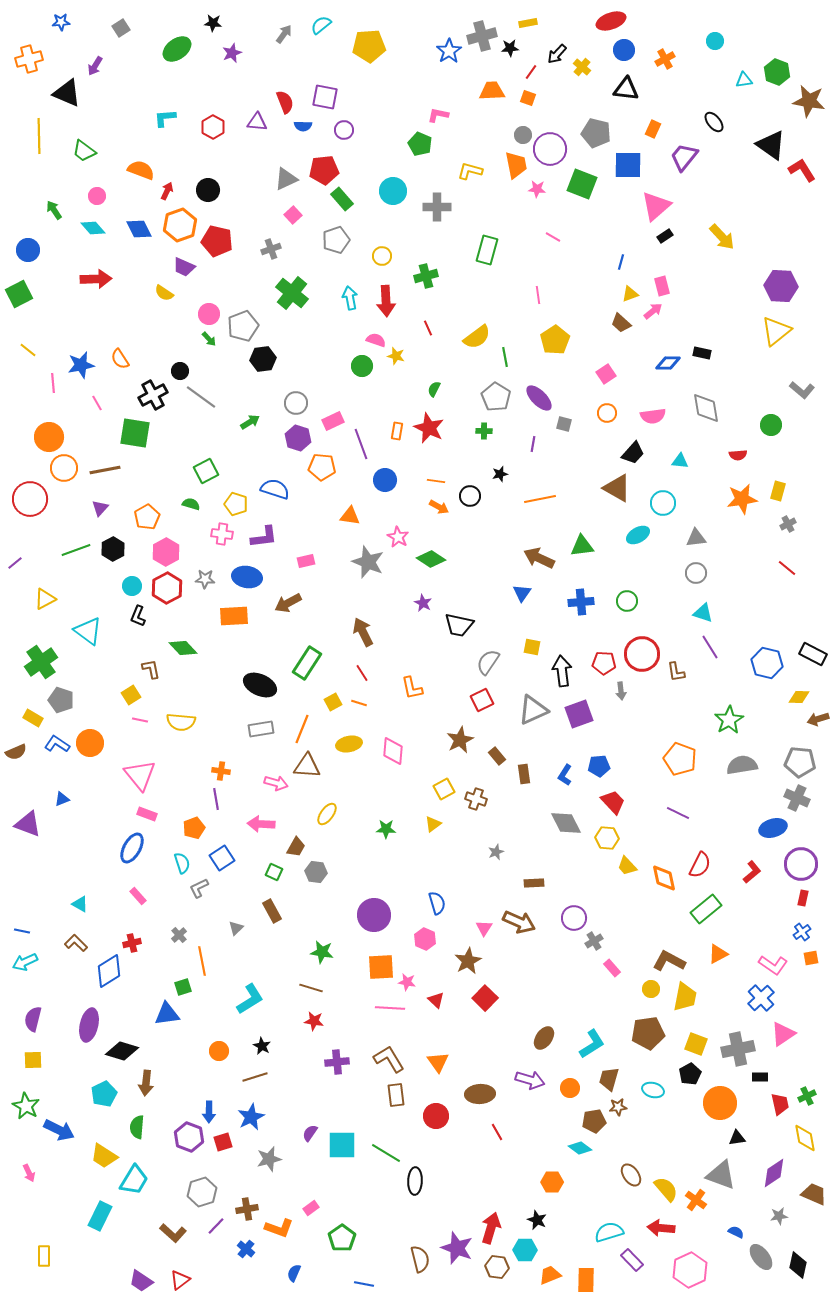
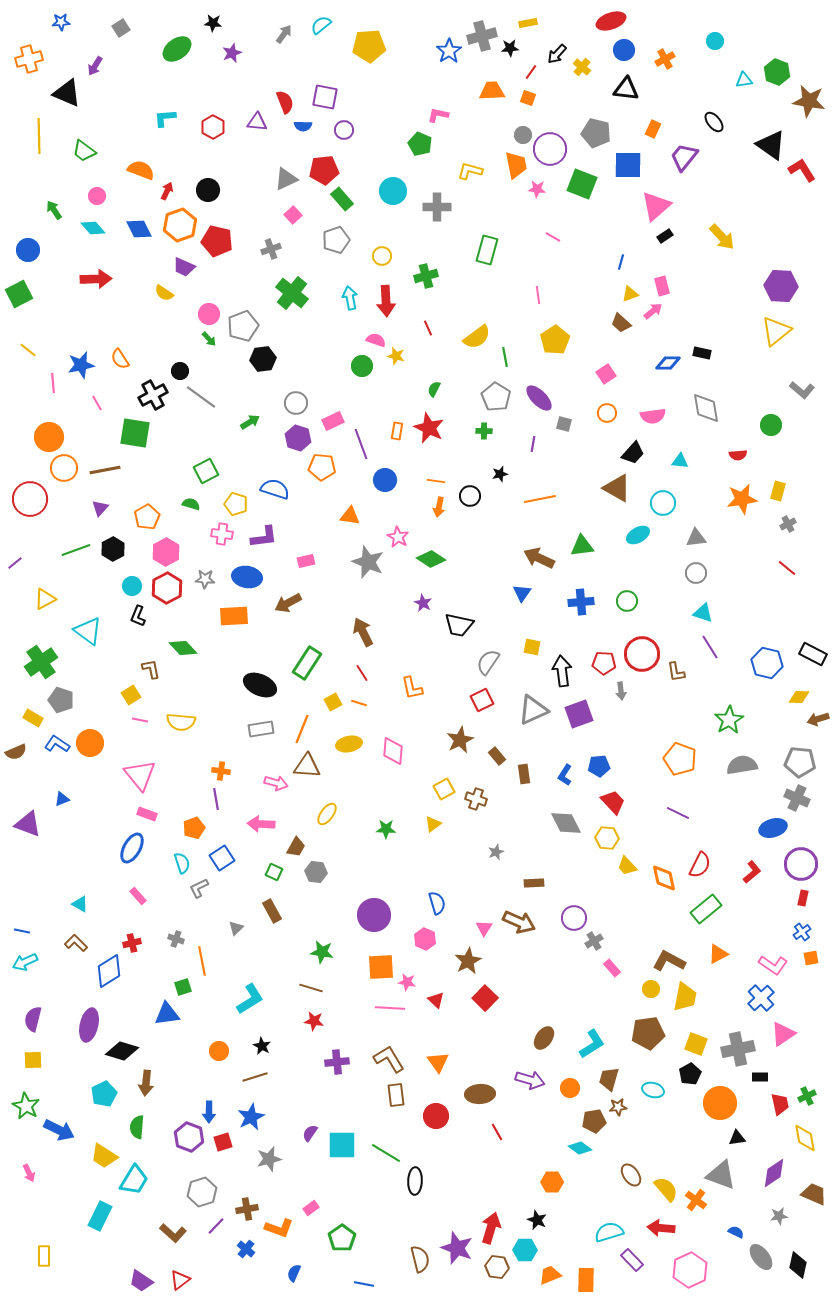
orange arrow at (439, 507): rotated 72 degrees clockwise
gray cross at (179, 935): moved 3 px left, 4 px down; rotated 28 degrees counterclockwise
